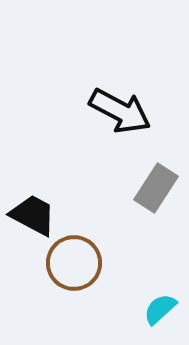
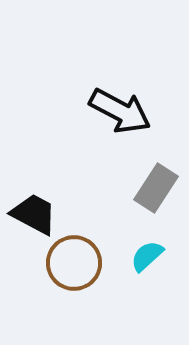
black trapezoid: moved 1 px right, 1 px up
cyan semicircle: moved 13 px left, 53 px up
